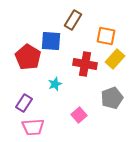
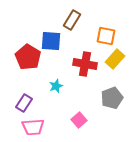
brown rectangle: moved 1 px left
cyan star: moved 1 px right, 2 px down
pink square: moved 5 px down
